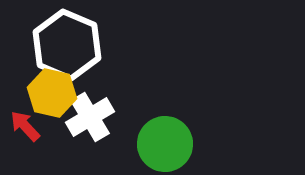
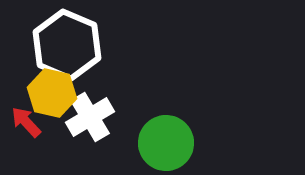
red arrow: moved 1 px right, 4 px up
green circle: moved 1 px right, 1 px up
